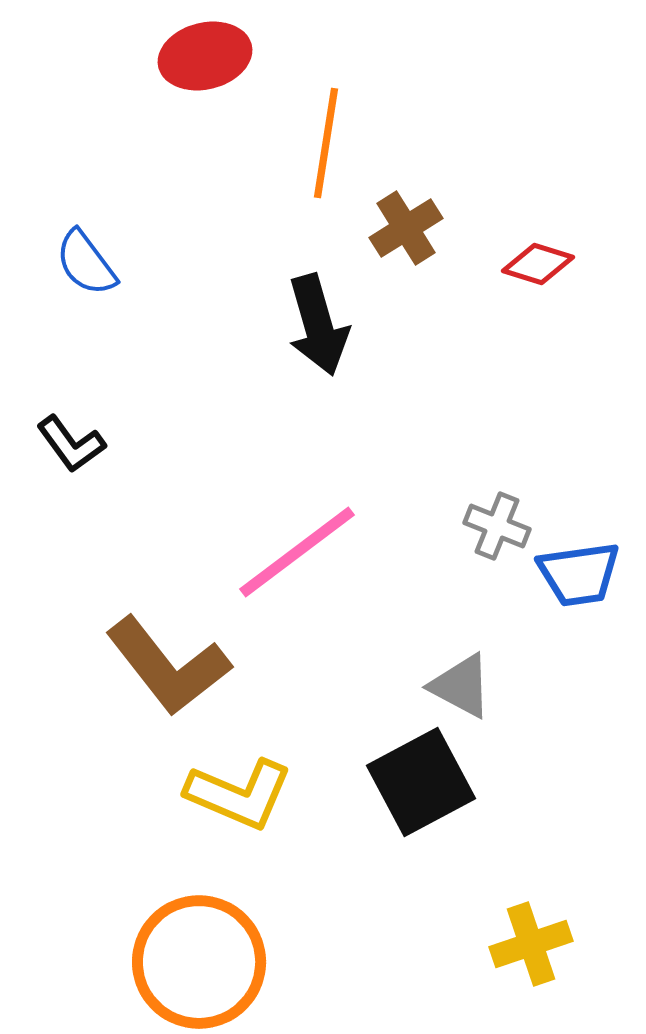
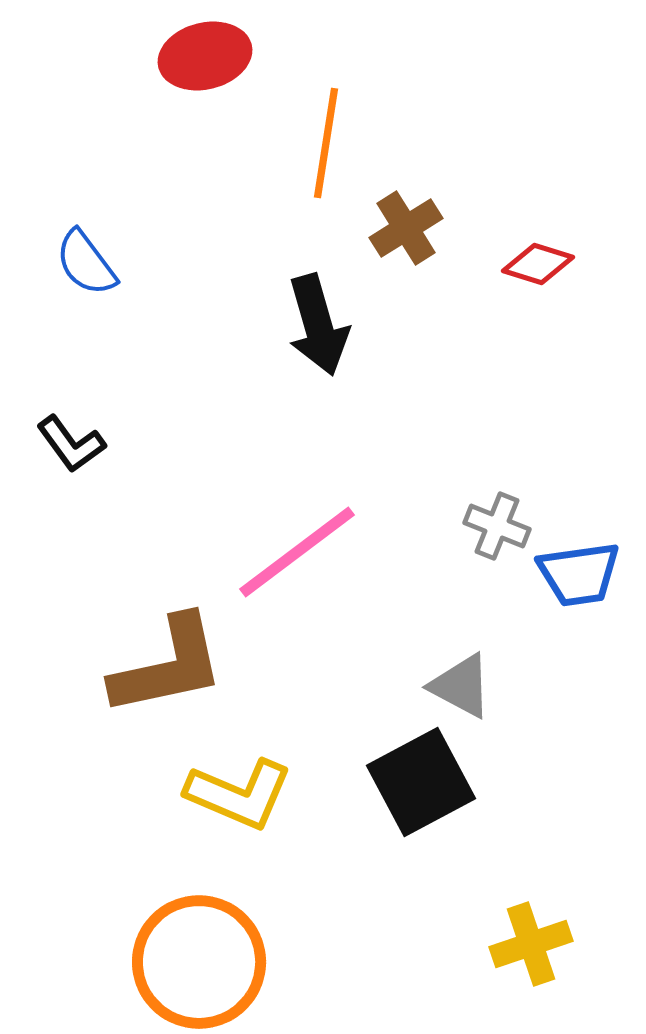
brown L-shape: rotated 64 degrees counterclockwise
